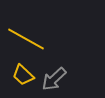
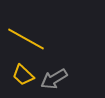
gray arrow: rotated 12 degrees clockwise
